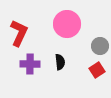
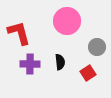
pink circle: moved 3 px up
red L-shape: rotated 40 degrees counterclockwise
gray circle: moved 3 px left, 1 px down
red square: moved 9 px left, 3 px down
